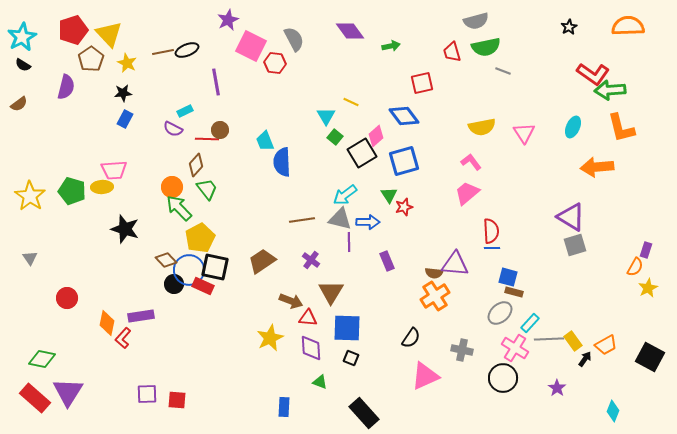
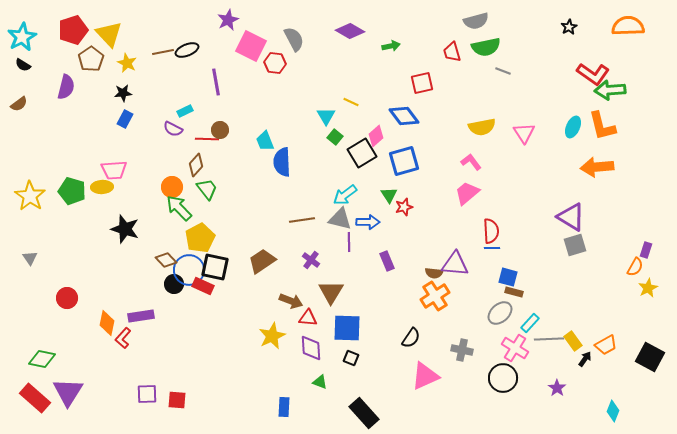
purple diamond at (350, 31): rotated 24 degrees counterclockwise
orange L-shape at (621, 128): moved 19 px left, 2 px up
yellow star at (270, 338): moved 2 px right, 2 px up
